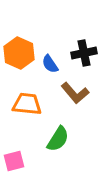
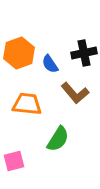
orange hexagon: rotated 16 degrees clockwise
